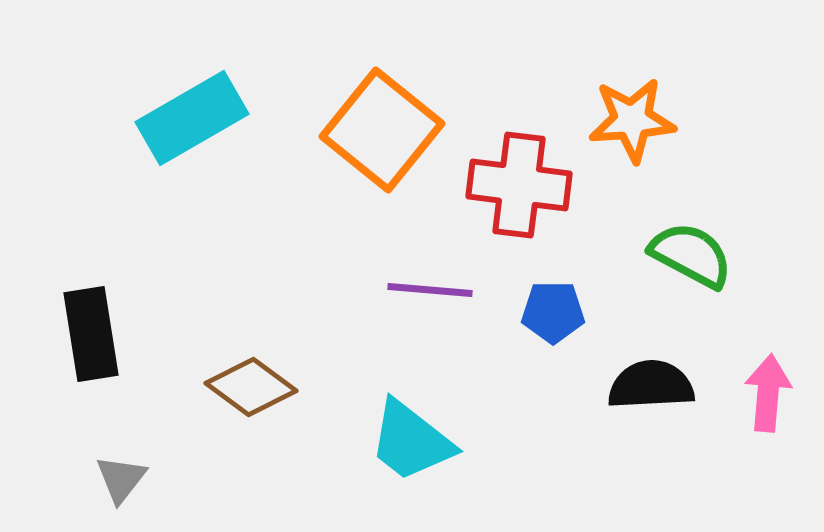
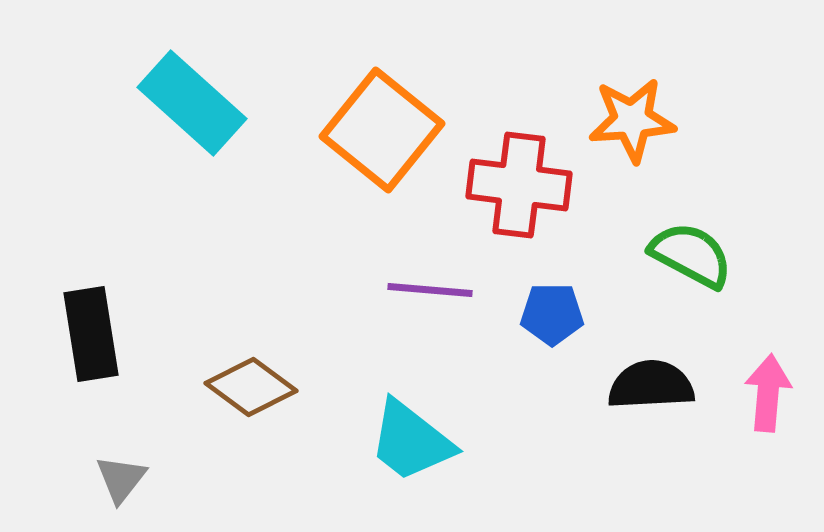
cyan rectangle: moved 15 px up; rotated 72 degrees clockwise
blue pentagon: moved 1 px left, 2 px down
